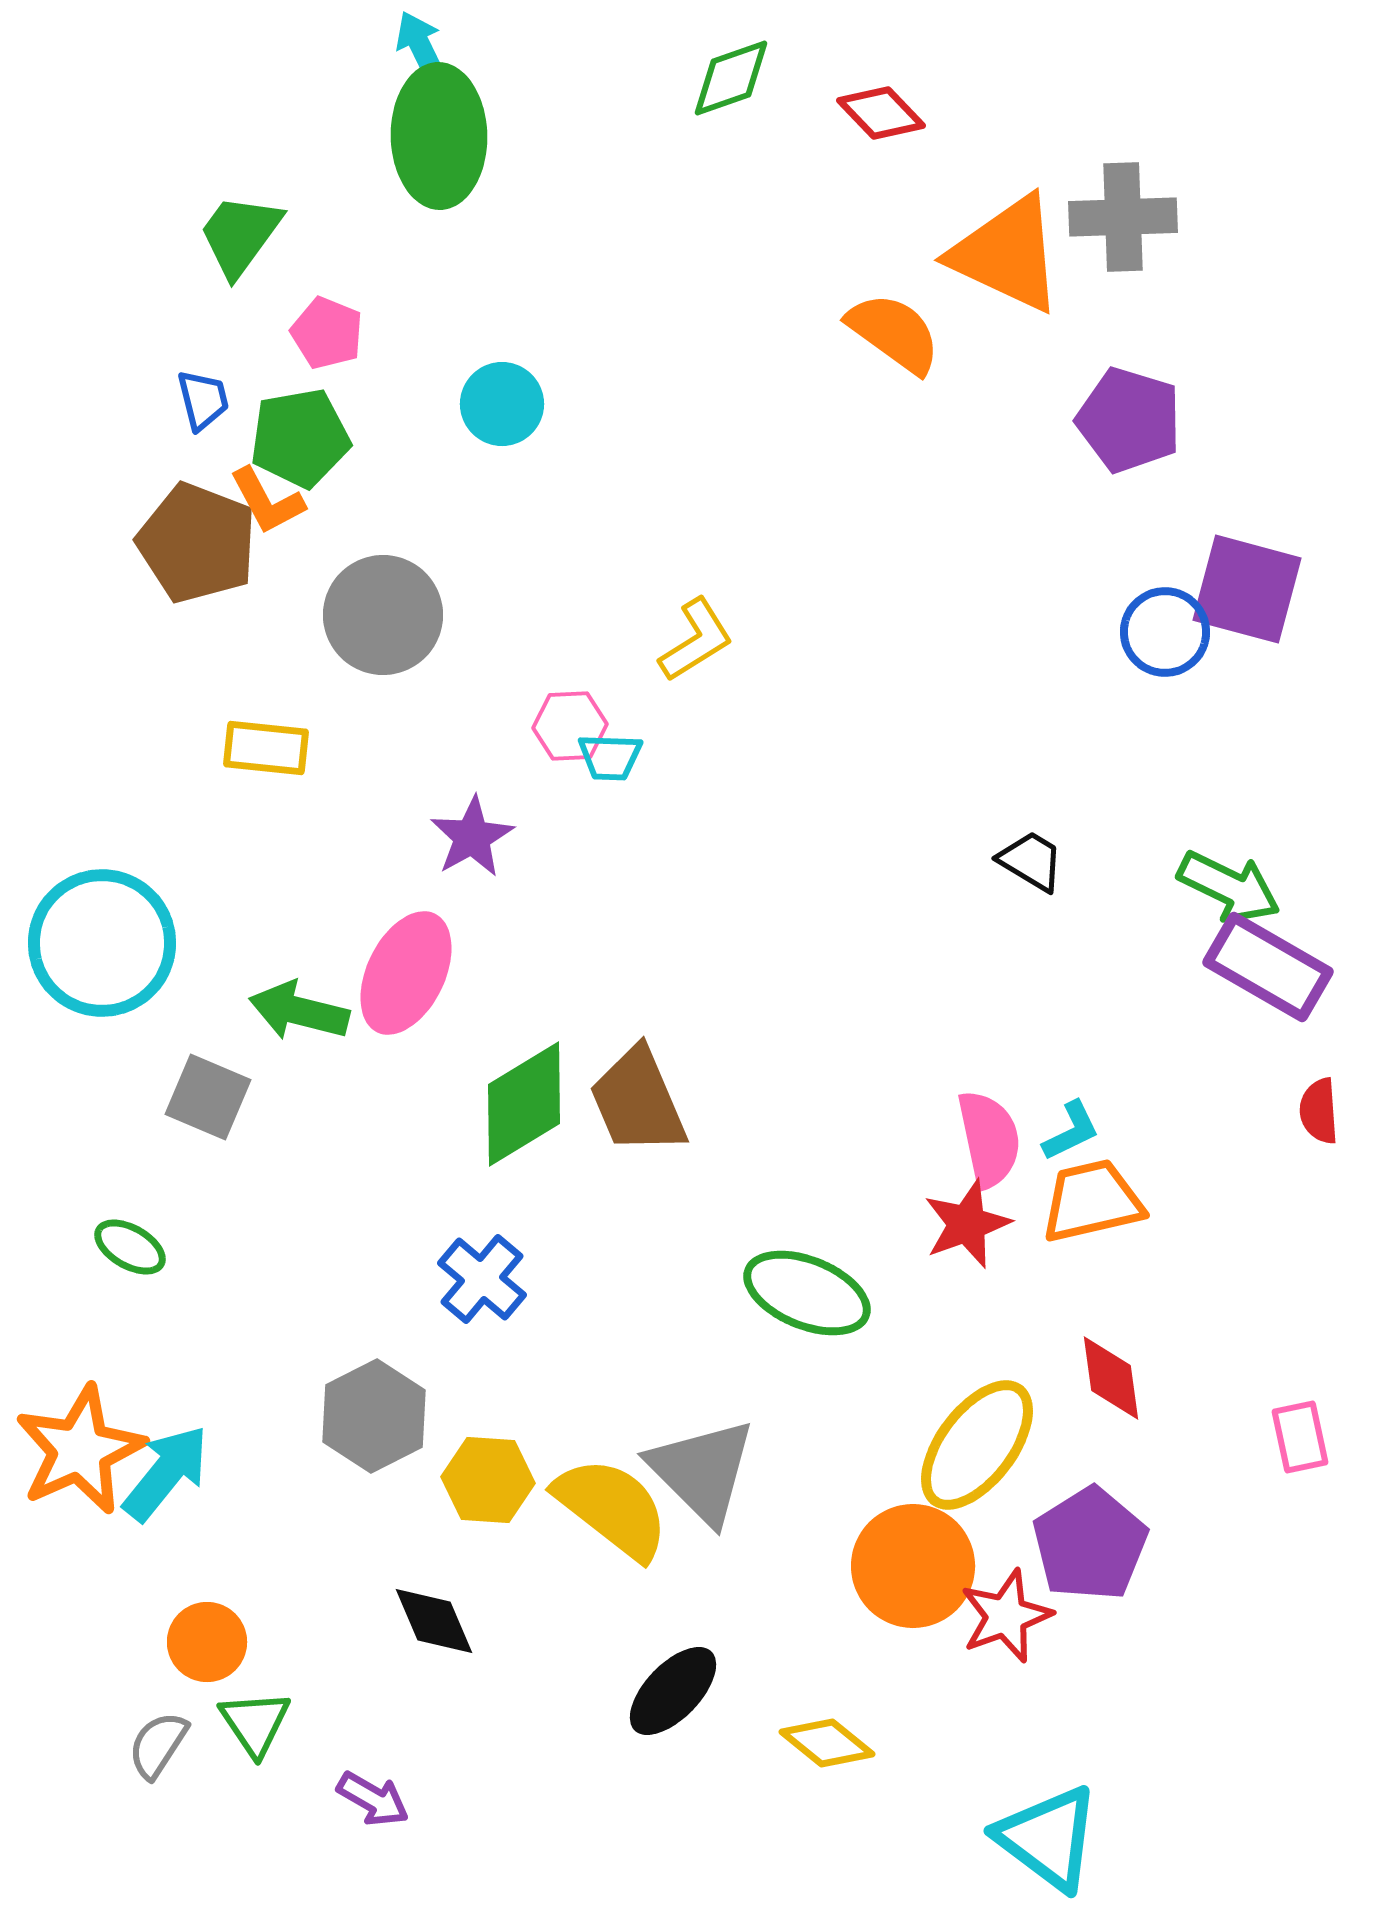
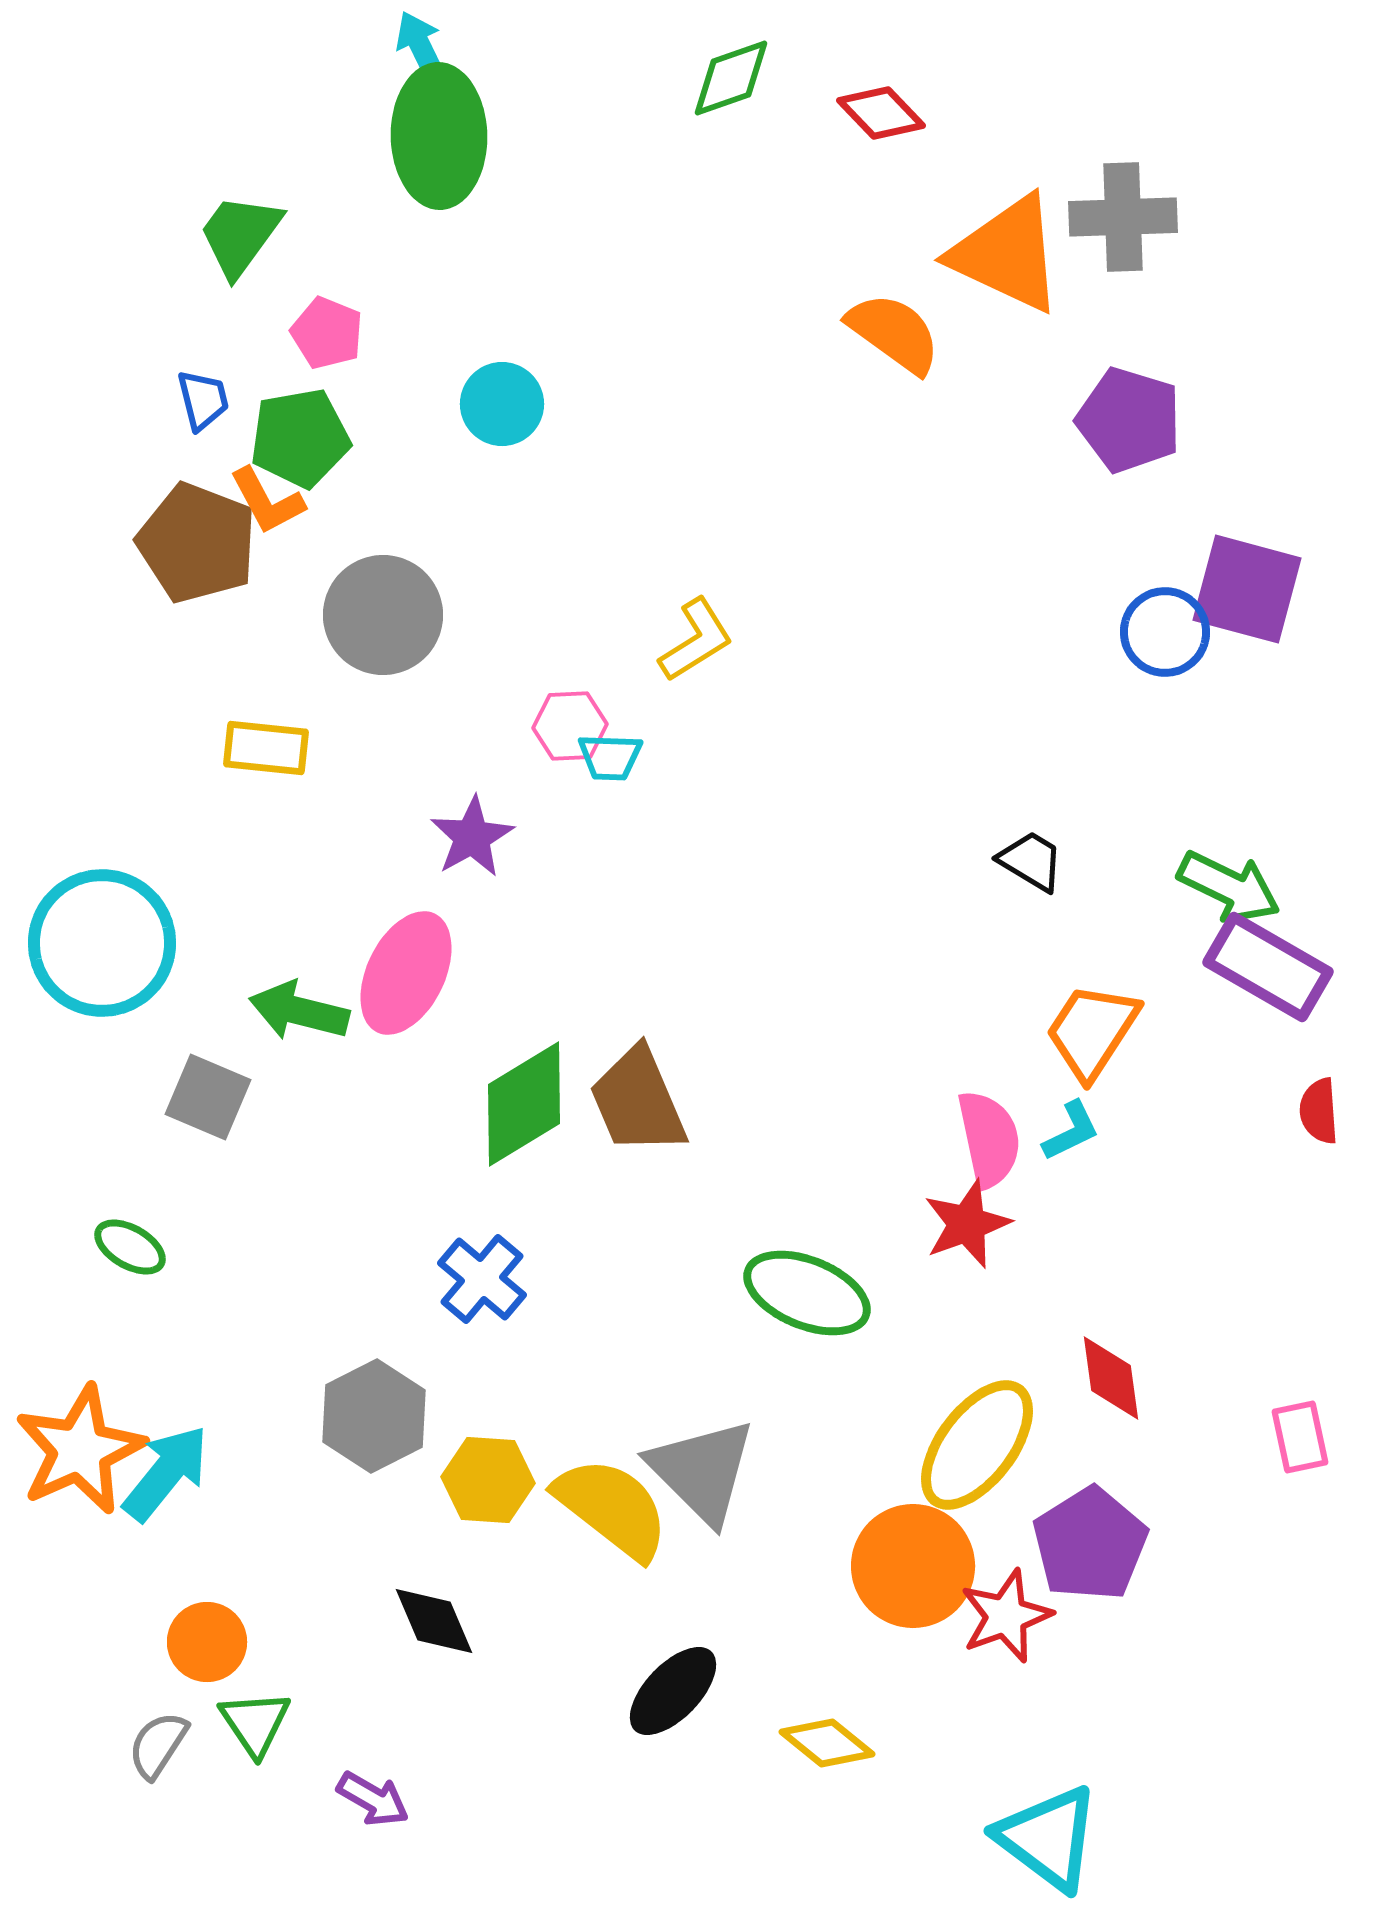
orange trapezoid at (1092, 1201): moved 170 px up; rotated 44 degrees counterclockwise
